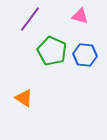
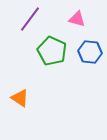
pink triangle: moved 3 px left, 3 px down
blue hexagon: moved 5 px right, 3 px up
orange triangle: moved 4 px left
